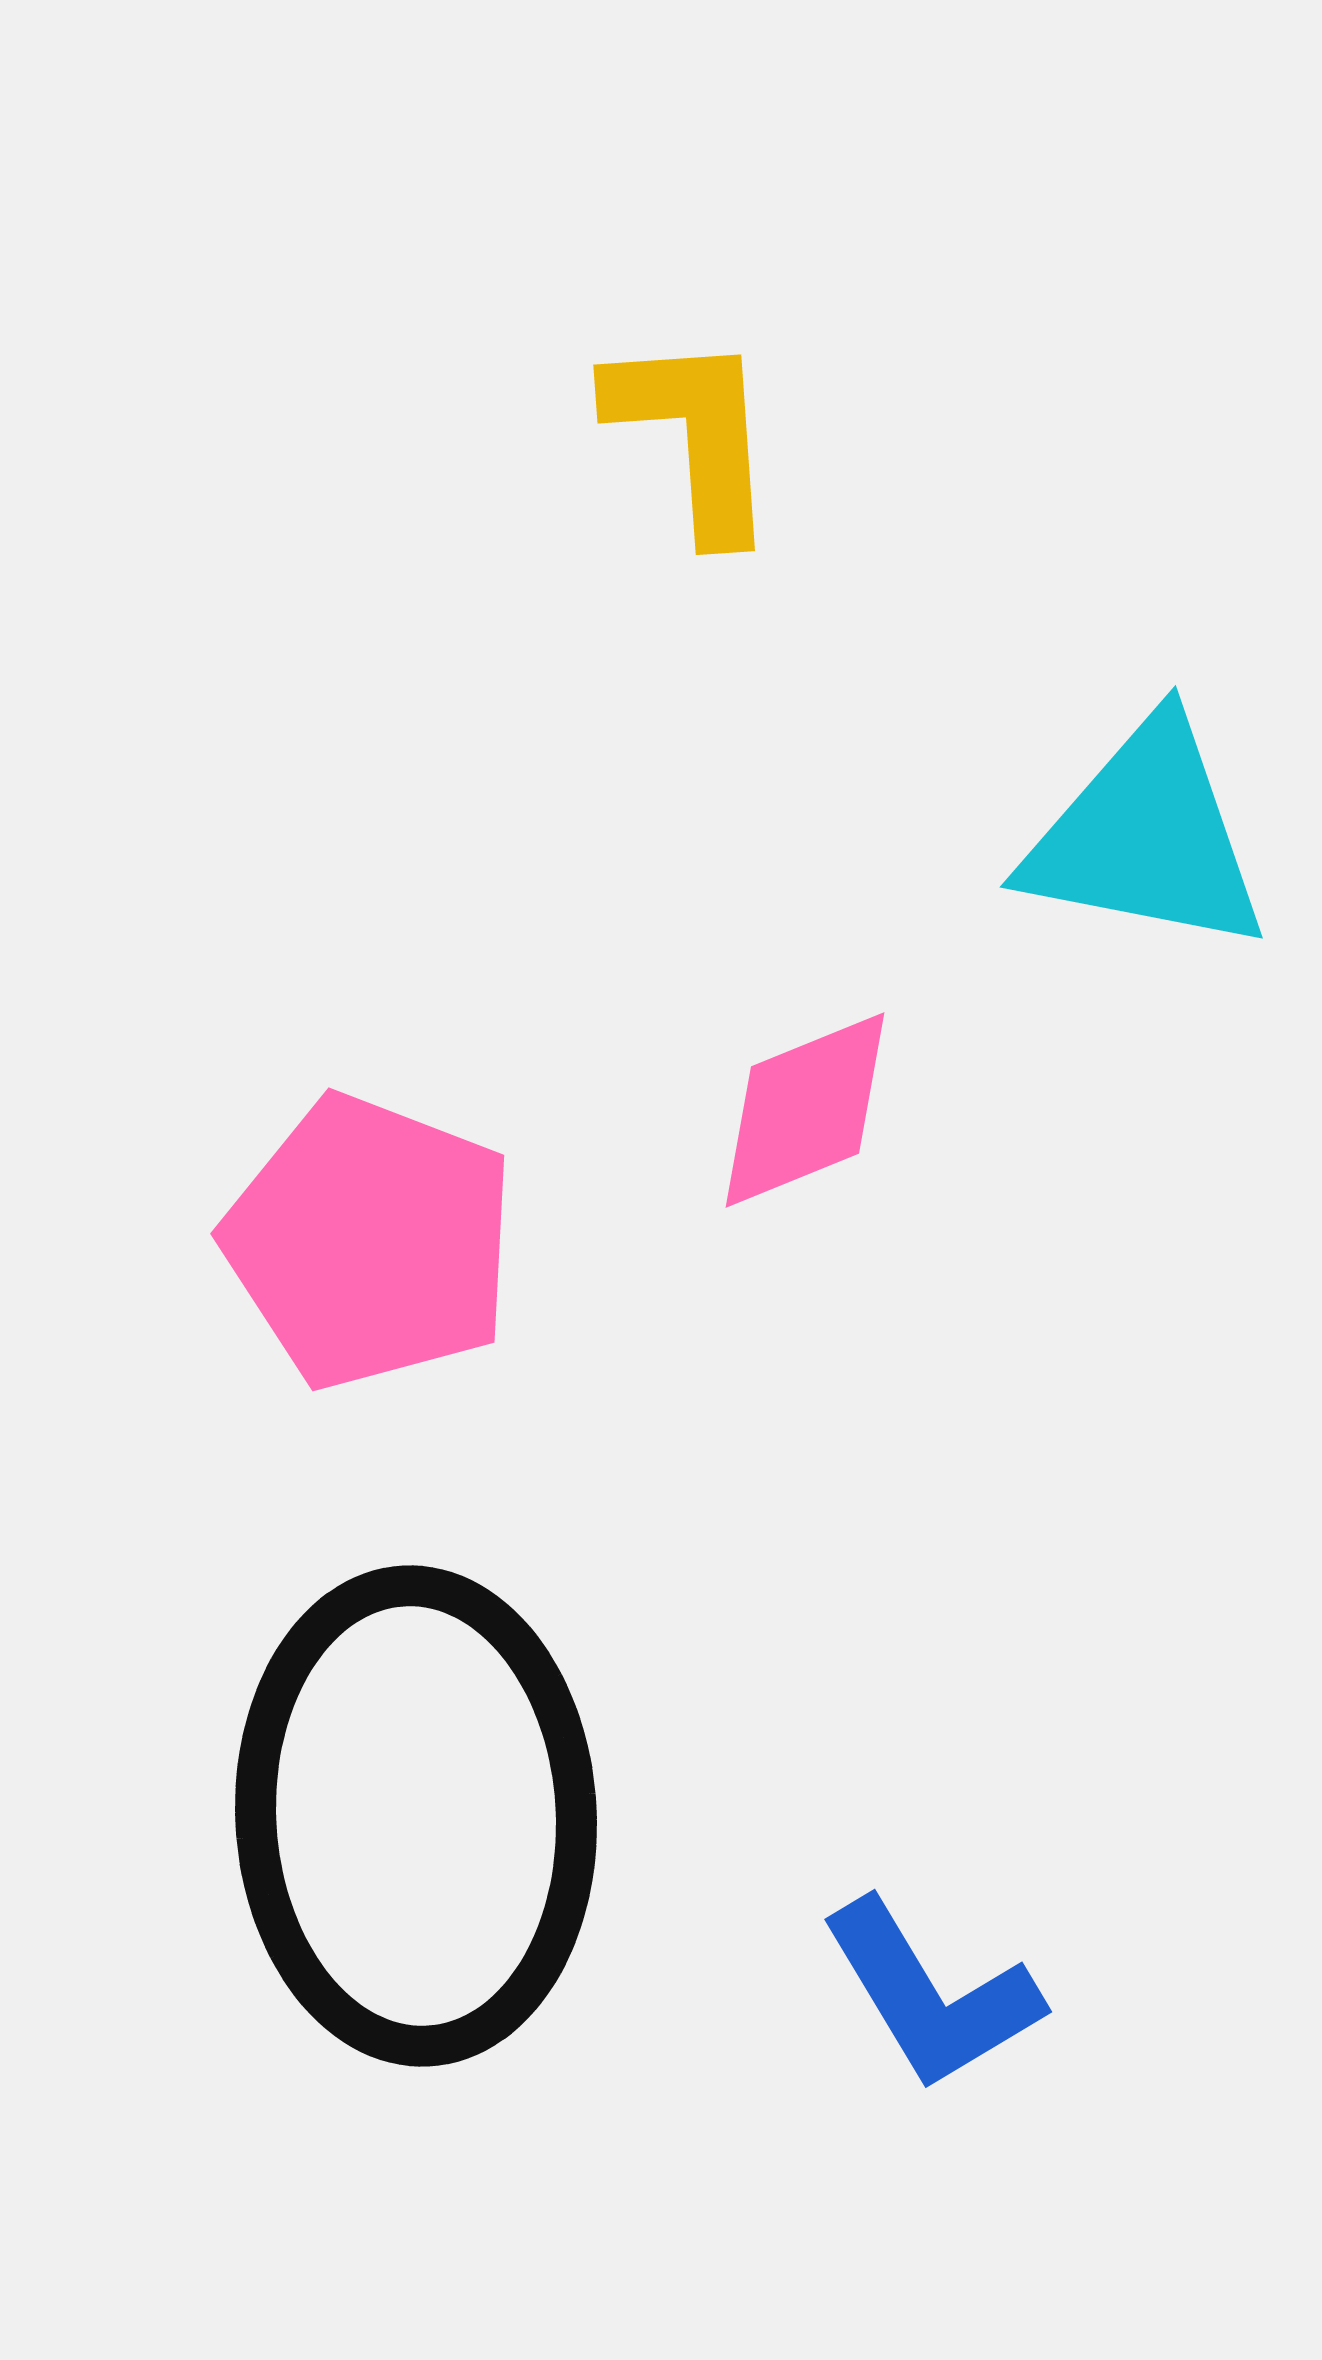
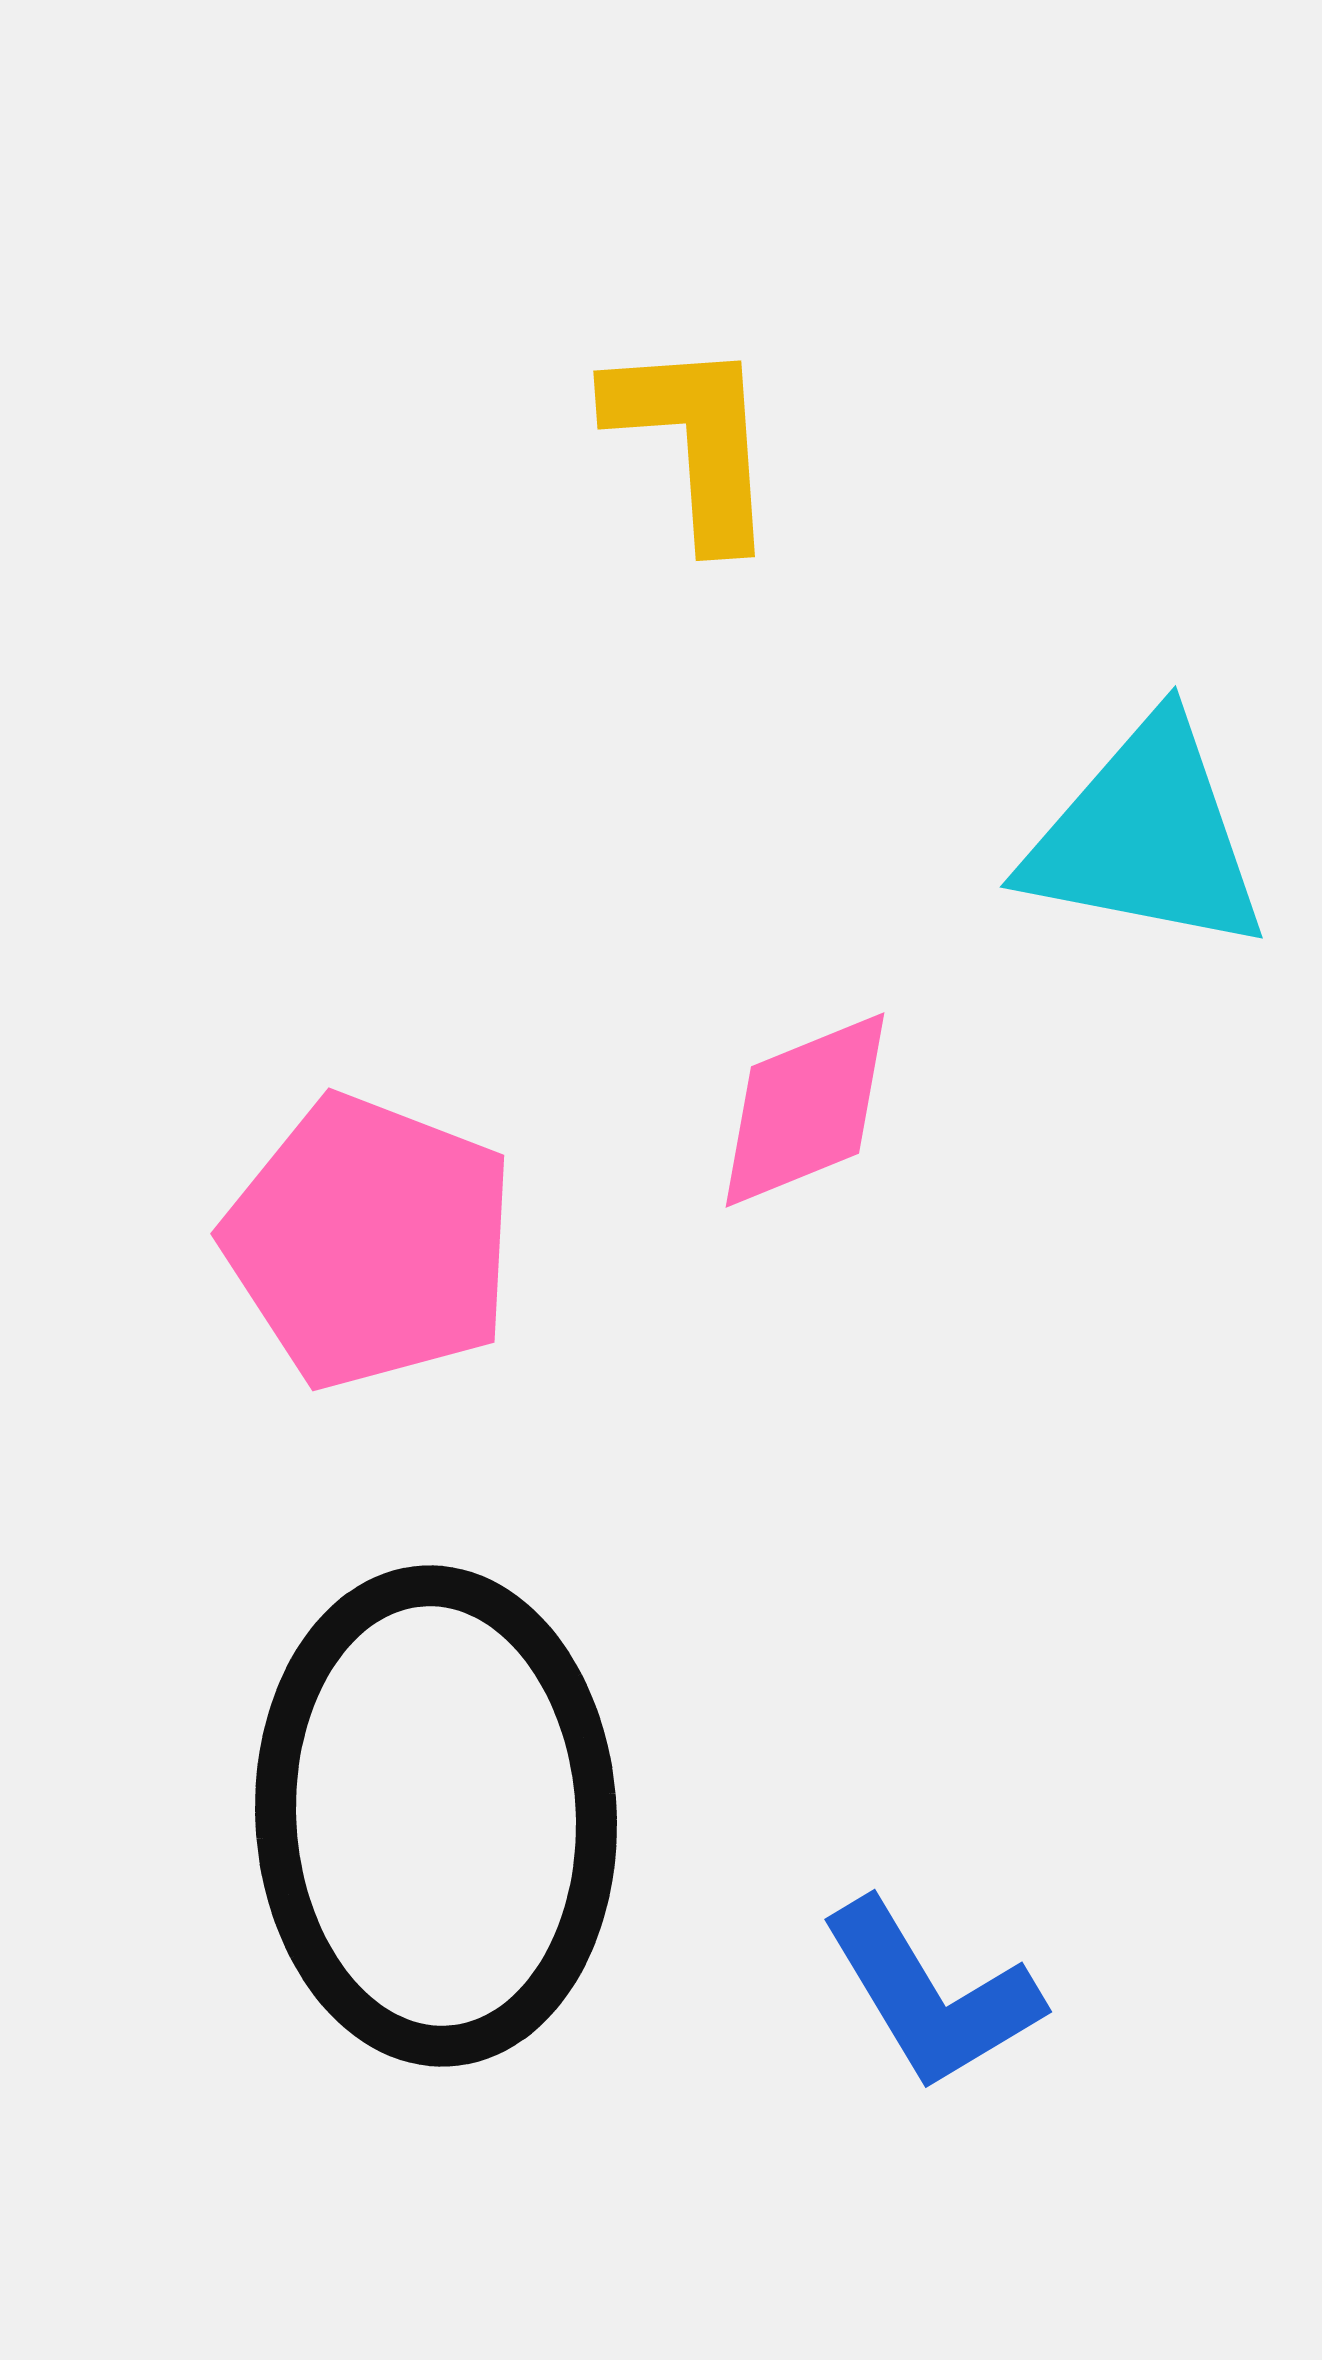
yellow L-shape: moved 6 px down
black ellipse: moved 20 px right
